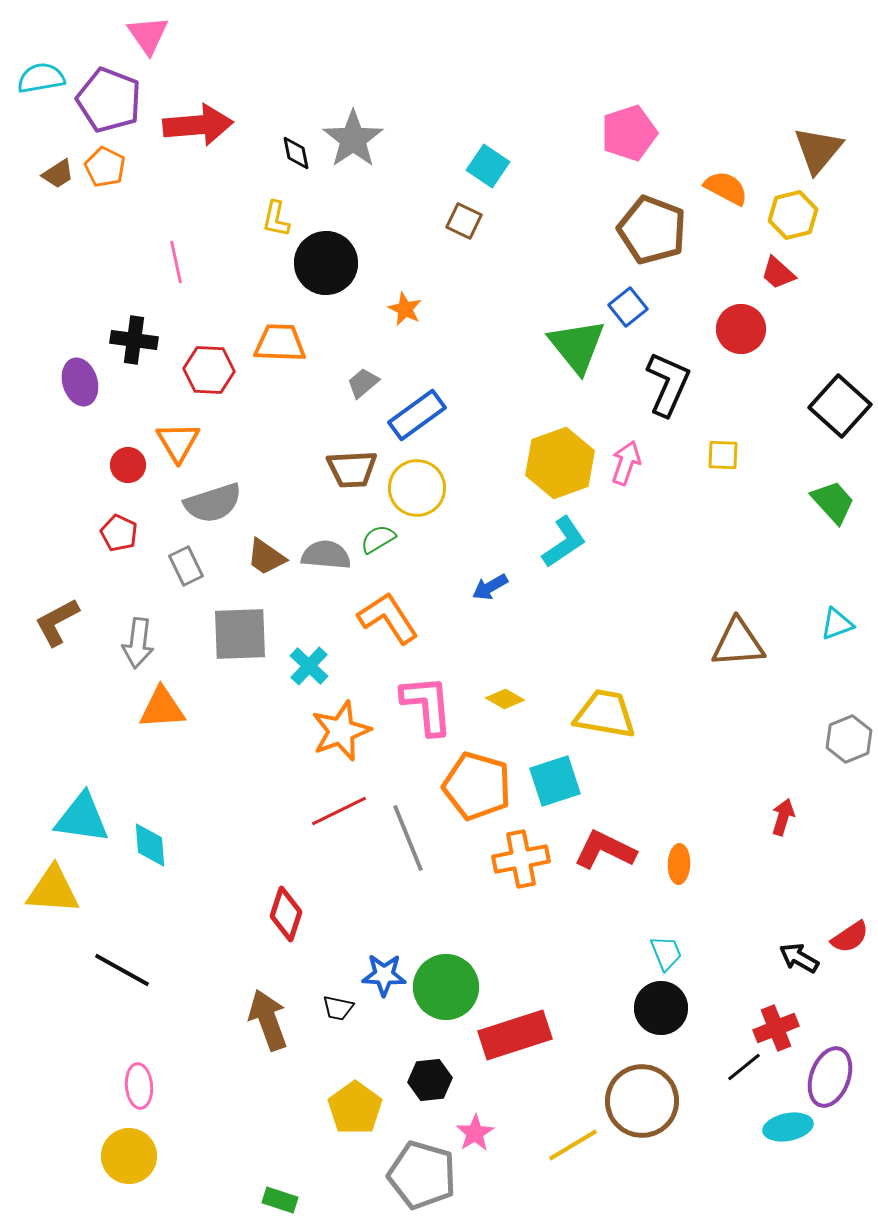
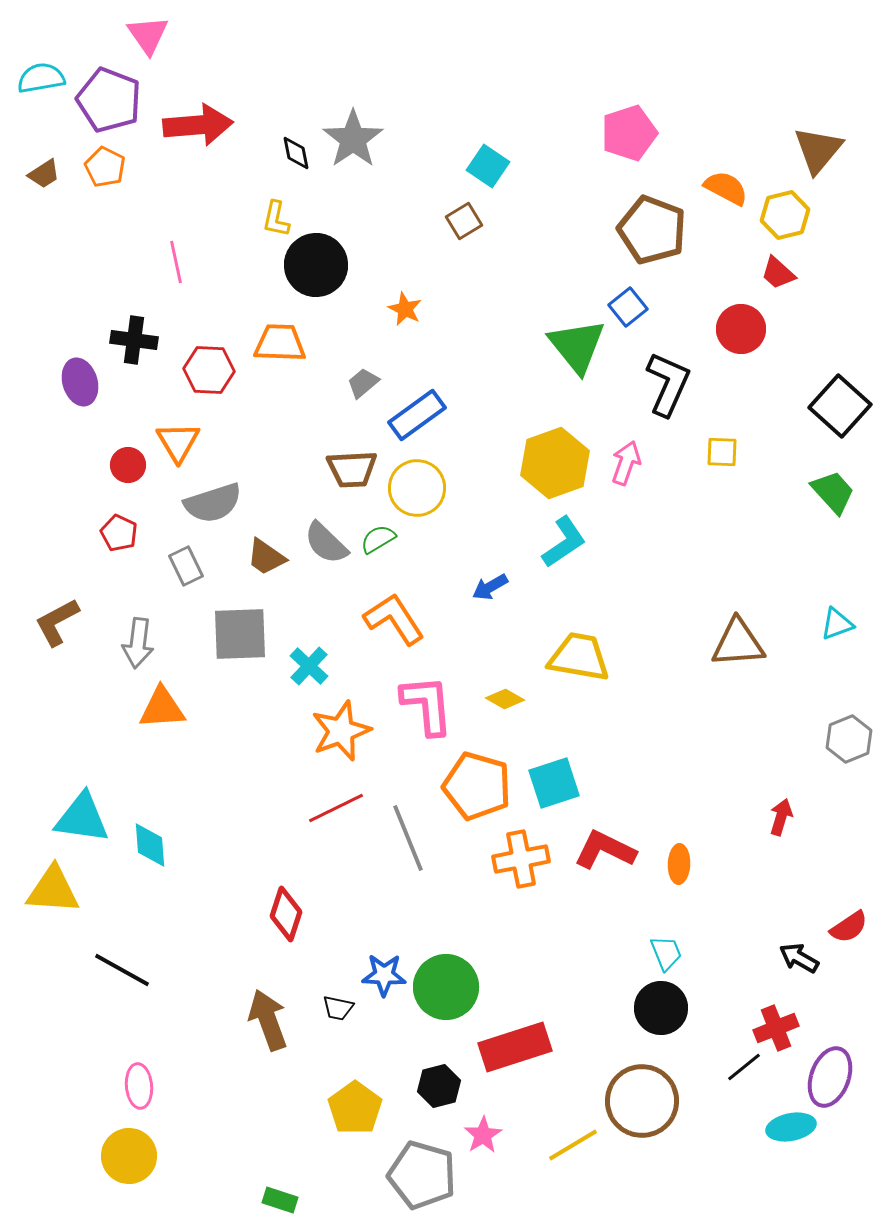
brown trapezoid at (58, 174): moved 14 px left
yellow hexagon at (793, 215): moved 8 px left
brown square at (464, 221): rotated 33 degrees clockwise
black circle at (326, 263): moved 10 px left, 2 px down
yellow square at (723, 455): moved 1 px left, 3 px up
yellow hexagon at (560, 463): moved 5 px left
green trapezoid at (833, 502): moved 10 px up
gray semicircle at (326, 555): moved 12 px up; rotated 141 degrees counterclockwise
orange L-shape at (388, 618): moved 6 px right, 1 px down
yellow trapezoid at (605, 714): moved 26 px left, 57 px up
cyan square at (555, 781): moved 1 px left, 2 px down
red line at (339, 811): moved 3 px left, 3 px up
red arrow at (783, 817): moved 2 px left
red semicircle at (850, 937): moved 1 px left, 10 px up
red rectangle at (515, 1035): moved 12 px down
black hexagon at (430, 1080): moved 9 px right, 6 px down; rotated 9 degrees counterclockwise
cyan ellipse at (788, 1127): moved 3 px right
pink star at (475, 1133): moved 8 px right, 2 px down
